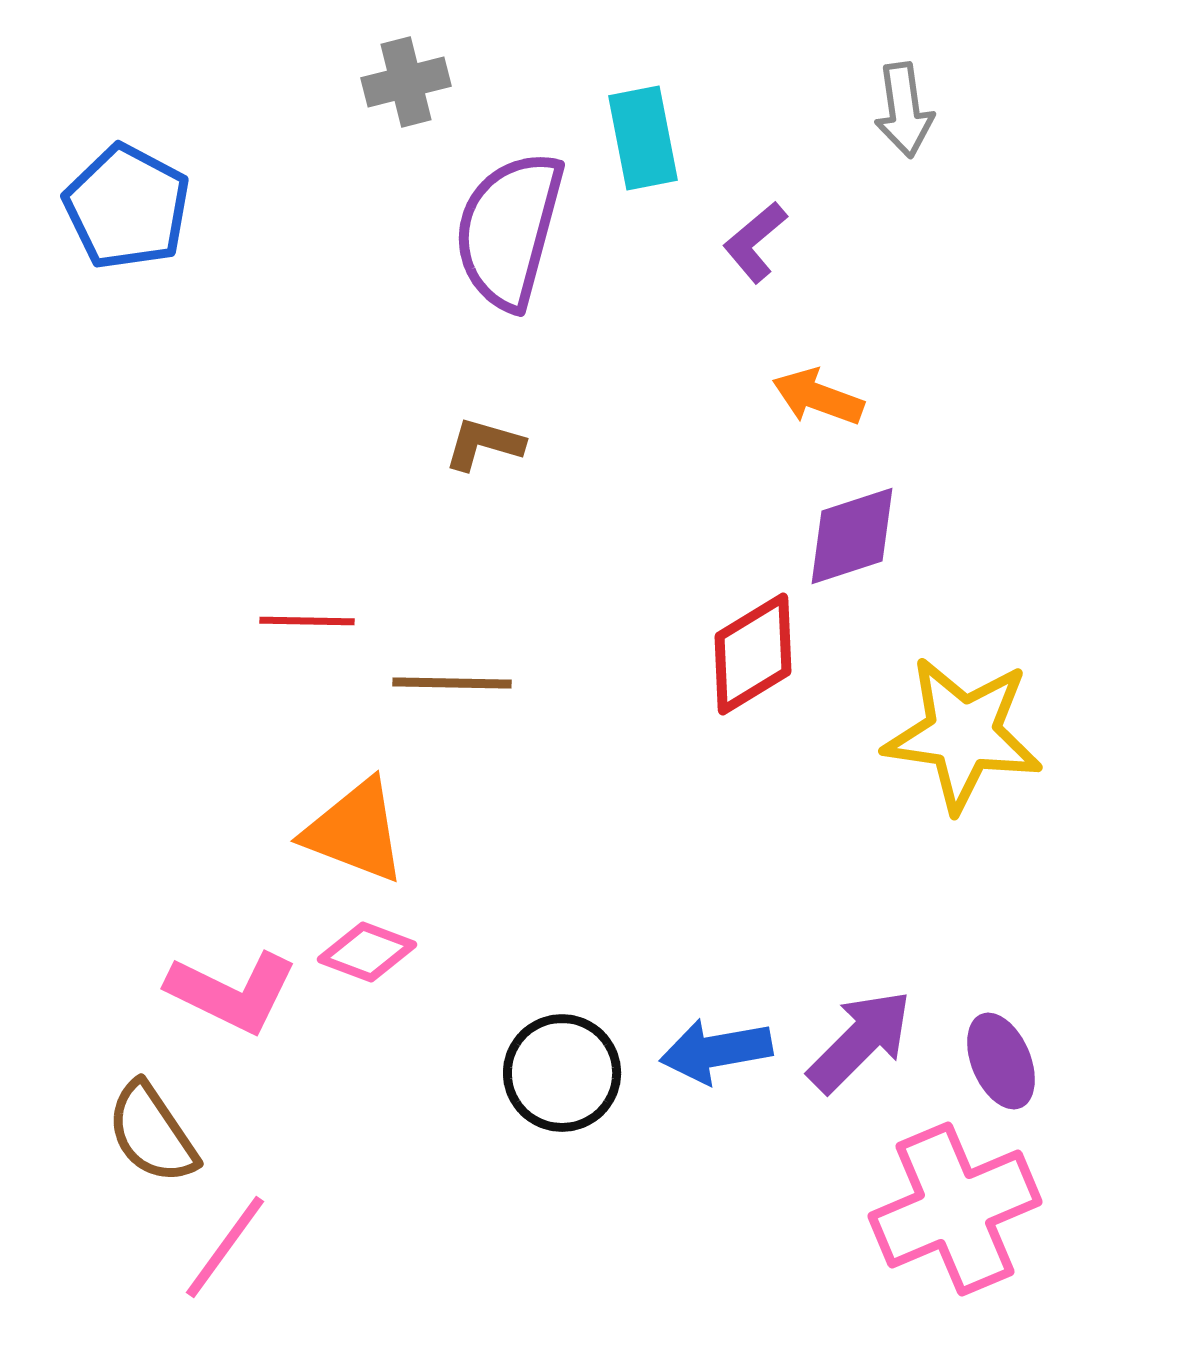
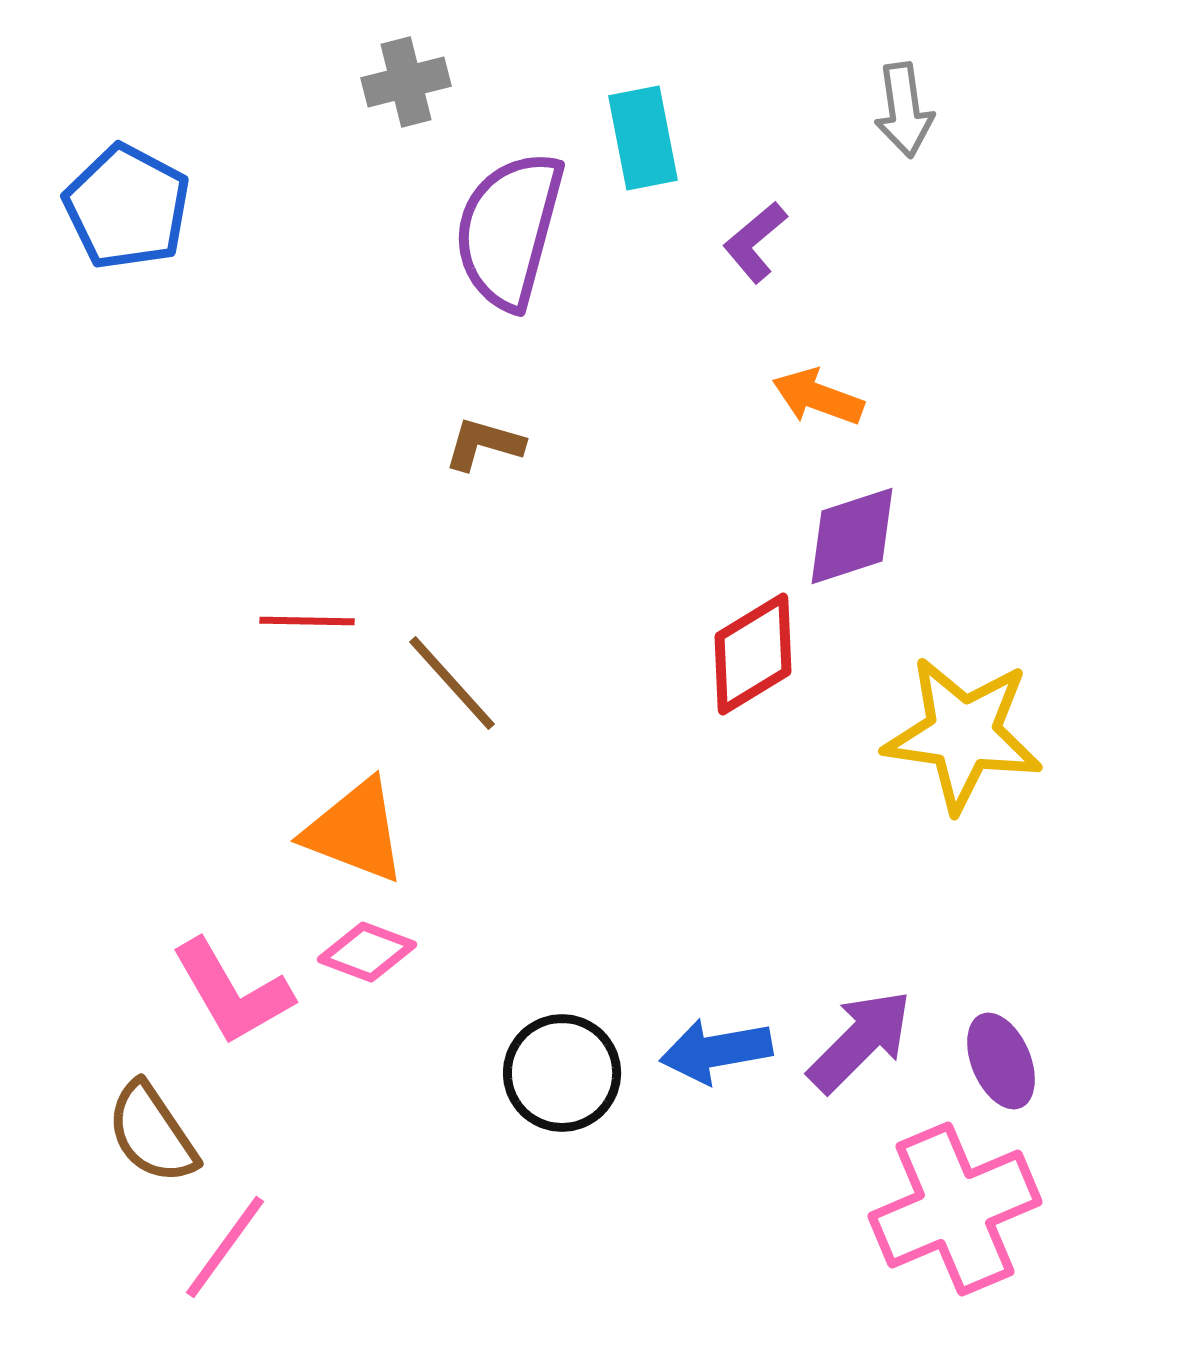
brown line: rotated 47 degrees clockwise
pink L-shape: rotated 34 degrees clockwise
